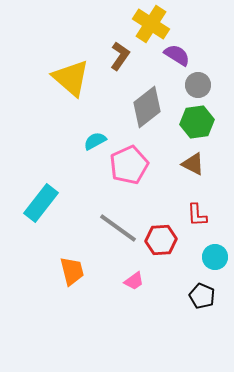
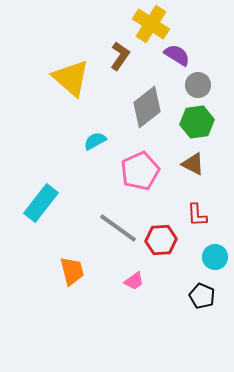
pink pentagon: moved 11 px right, 6 px down
